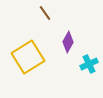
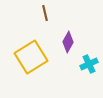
brown line: rotated 21 degrees clockwise
yellow square: moved 3 px right
